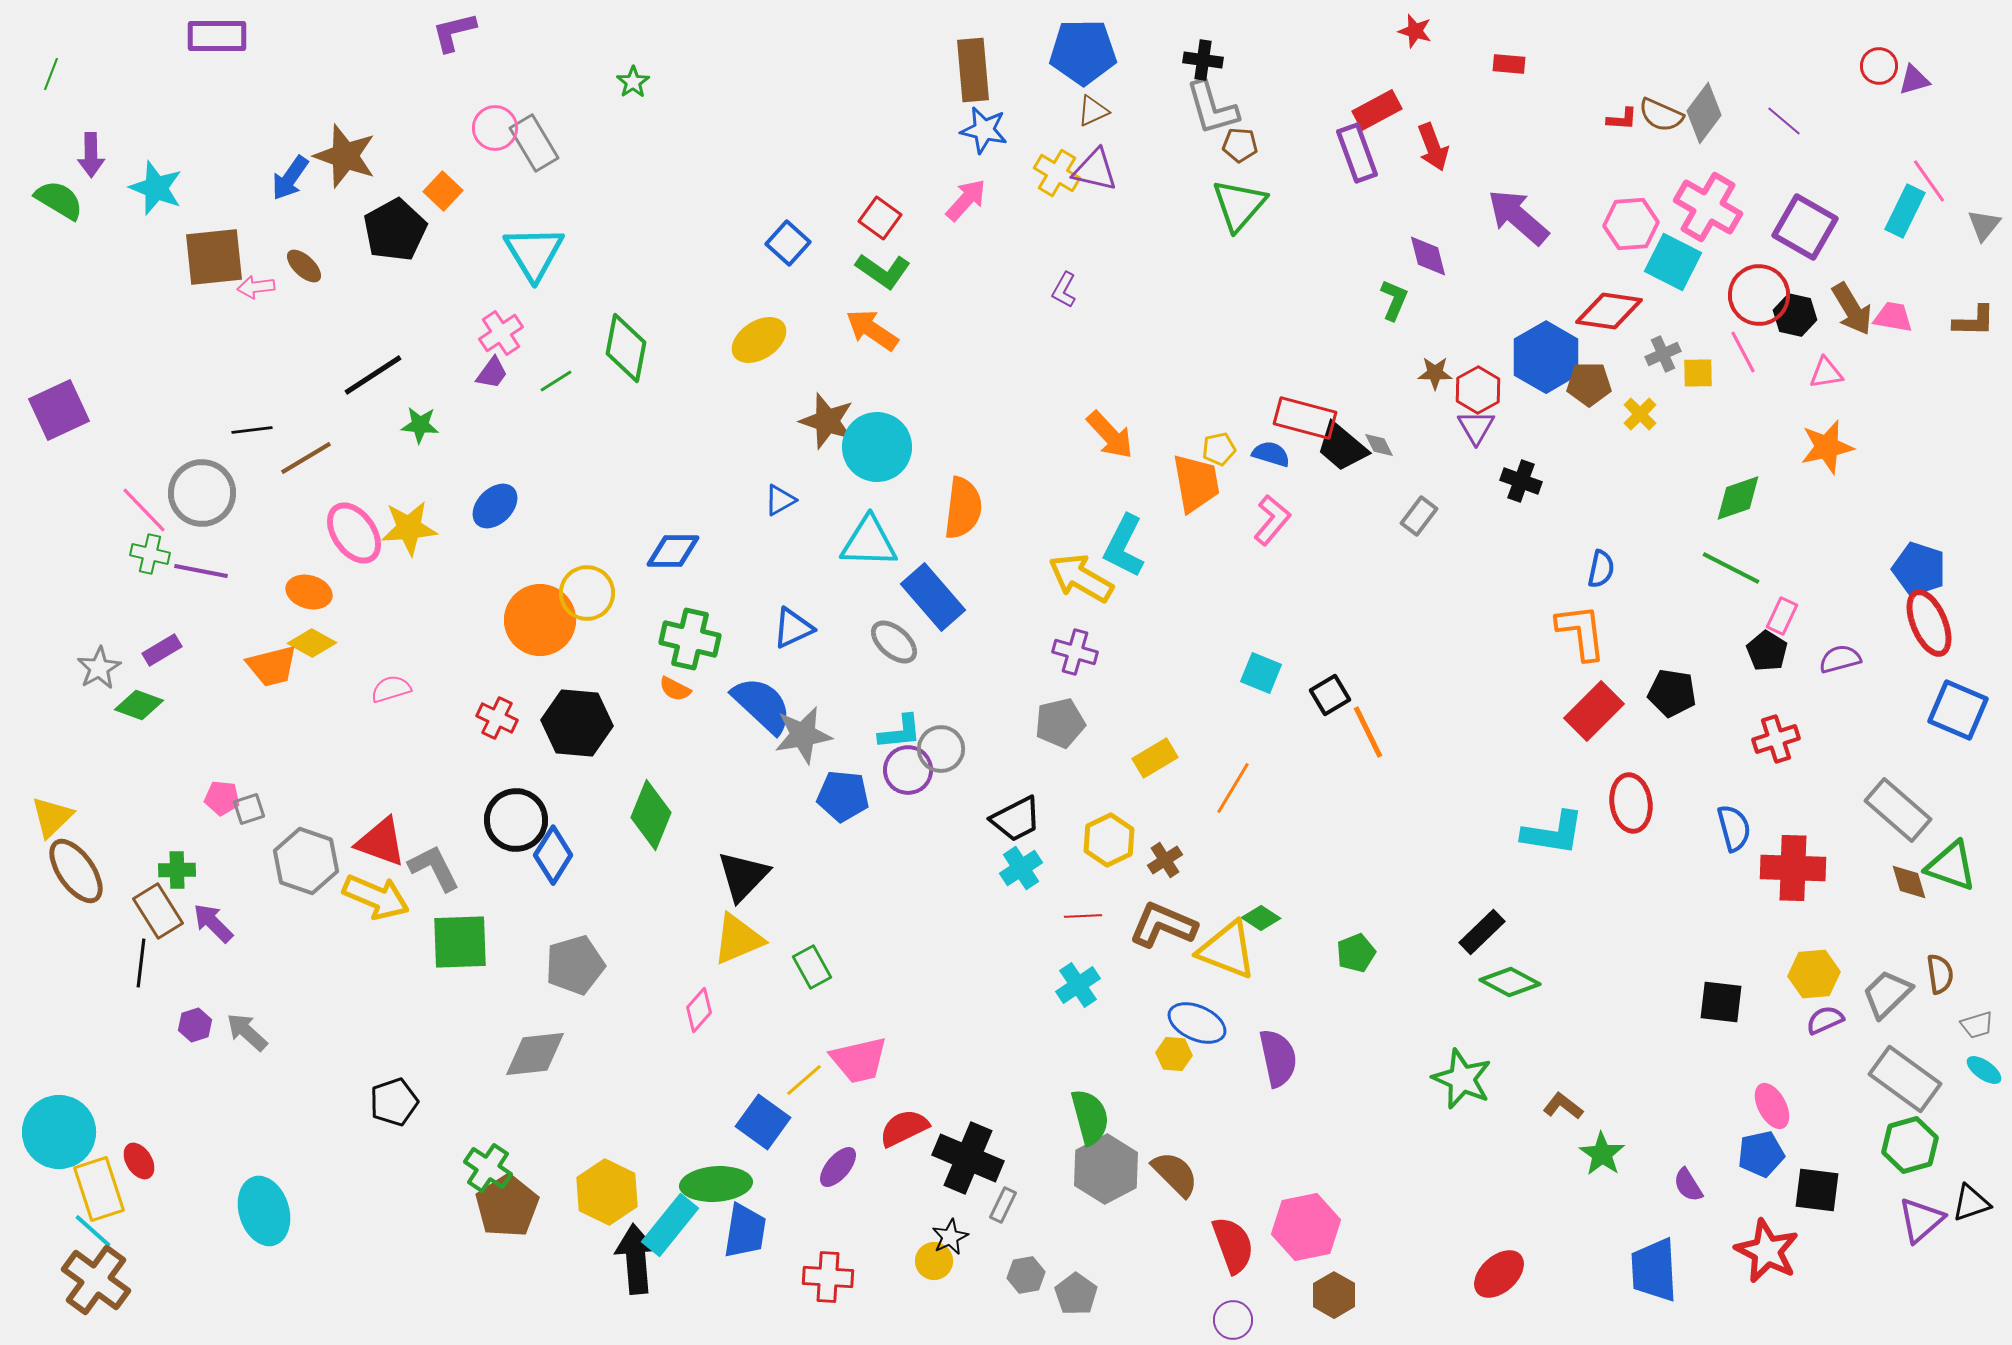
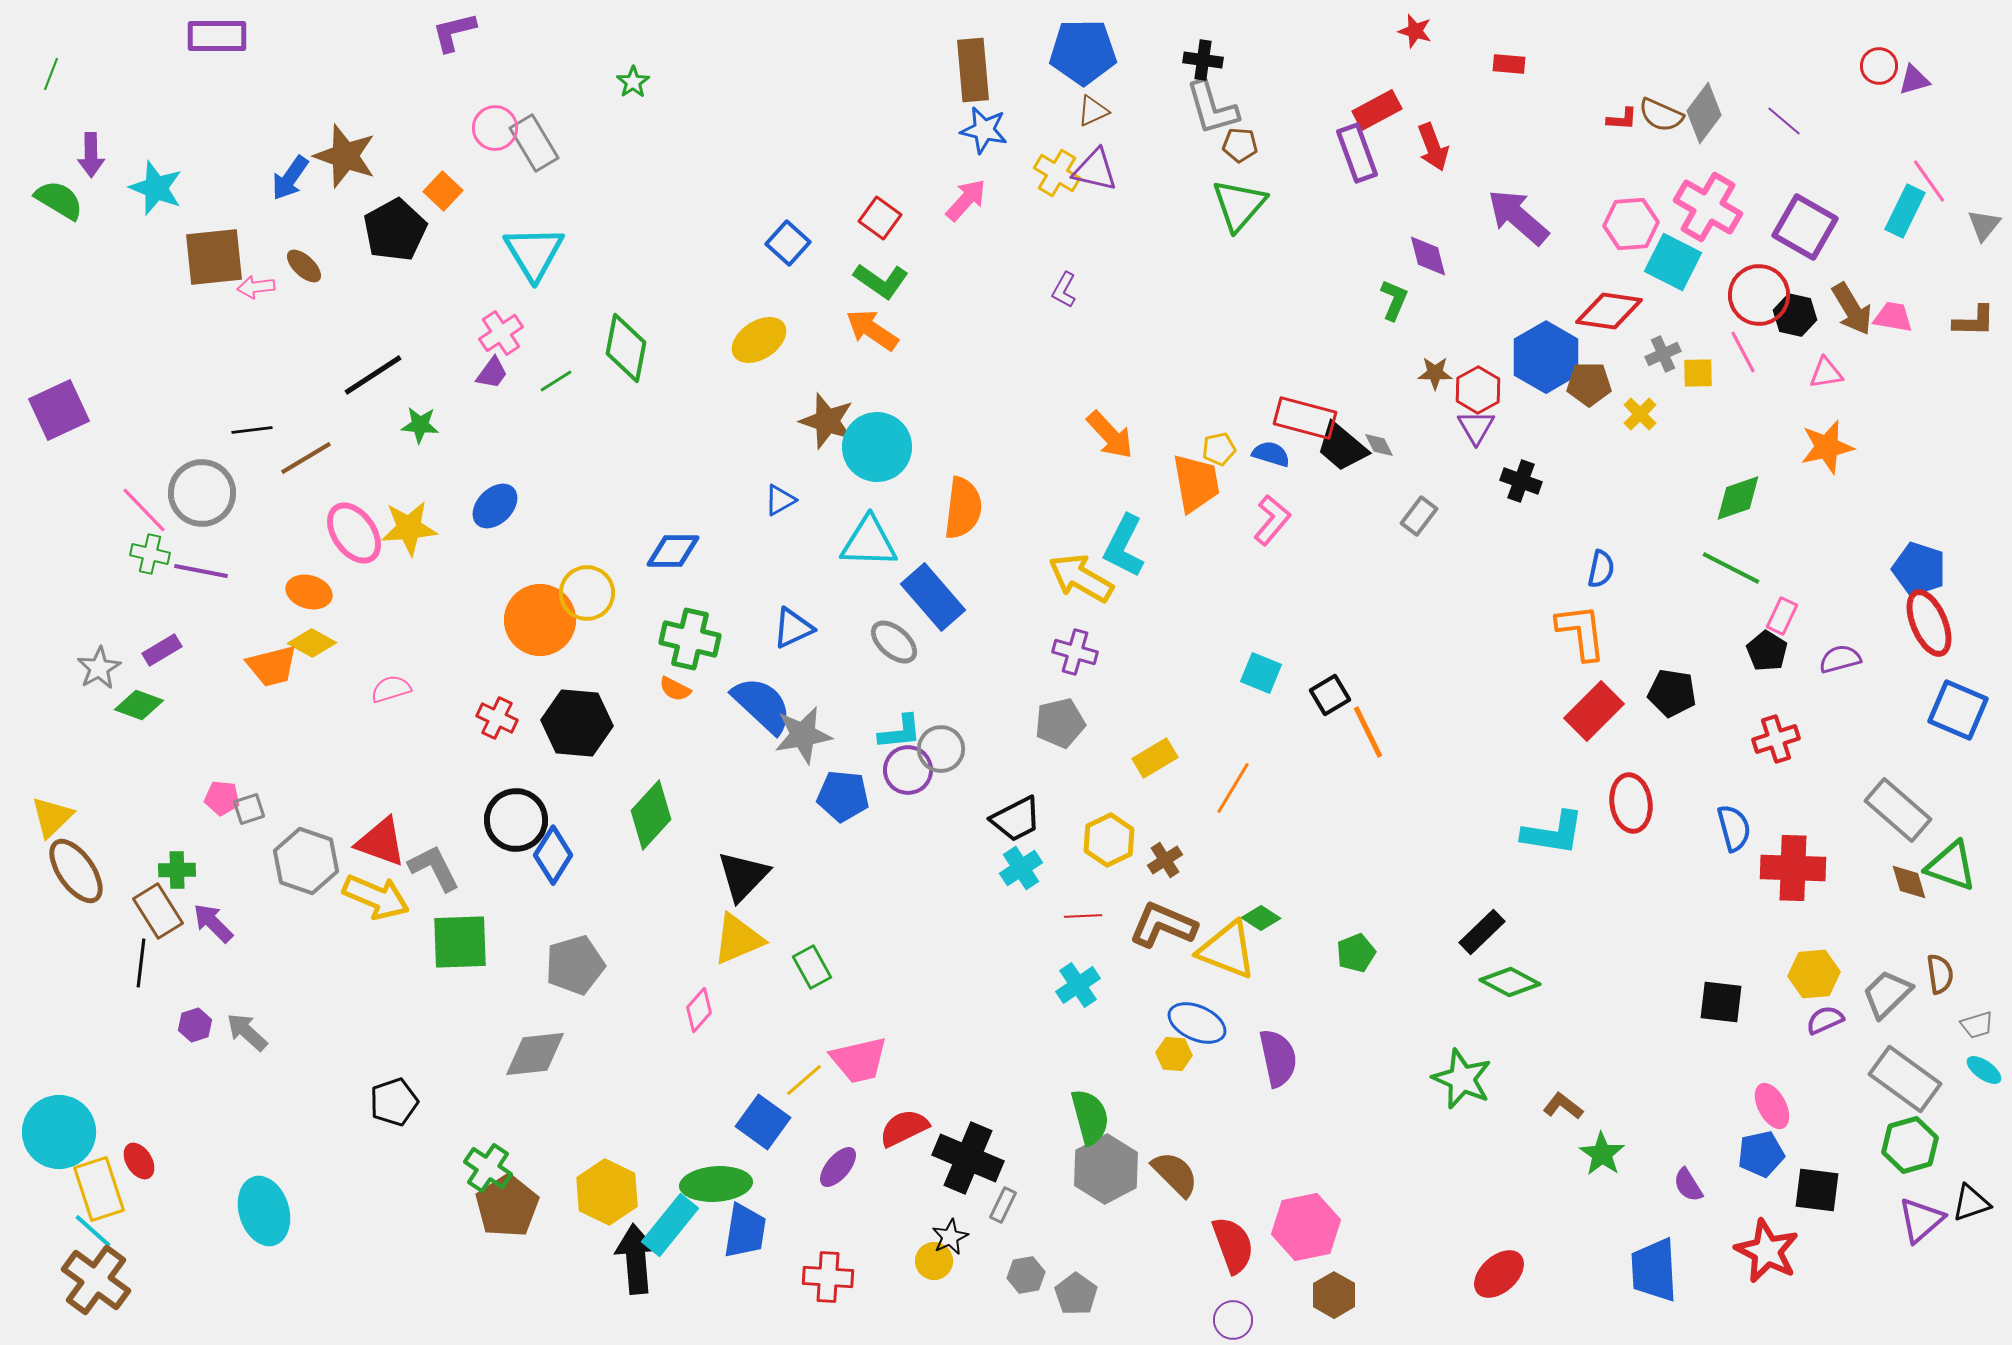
green L-shape at (883, 271): moved 2 px left, 10 px down
green diamond at (651, 815): rotated 20 degrees clockwise
